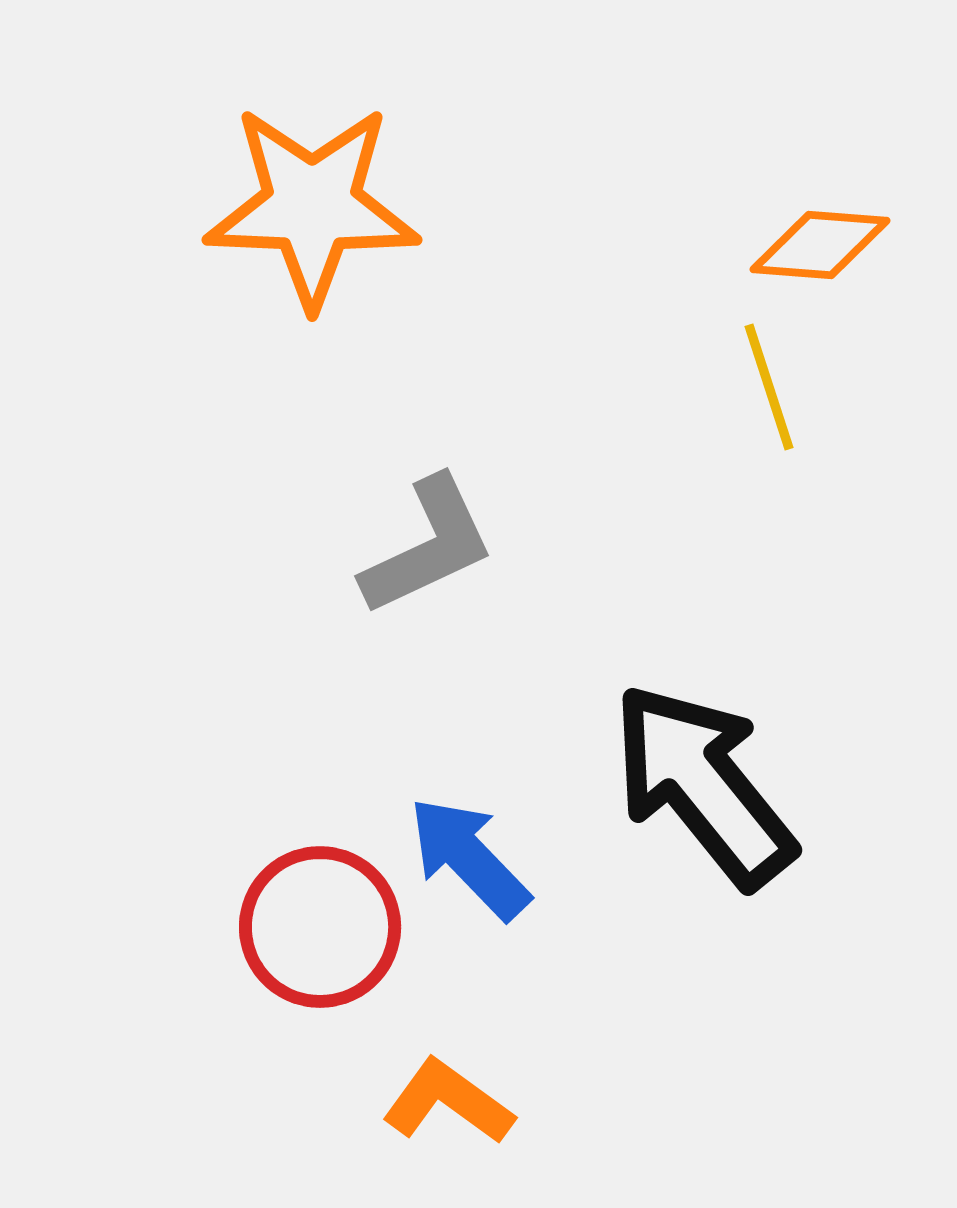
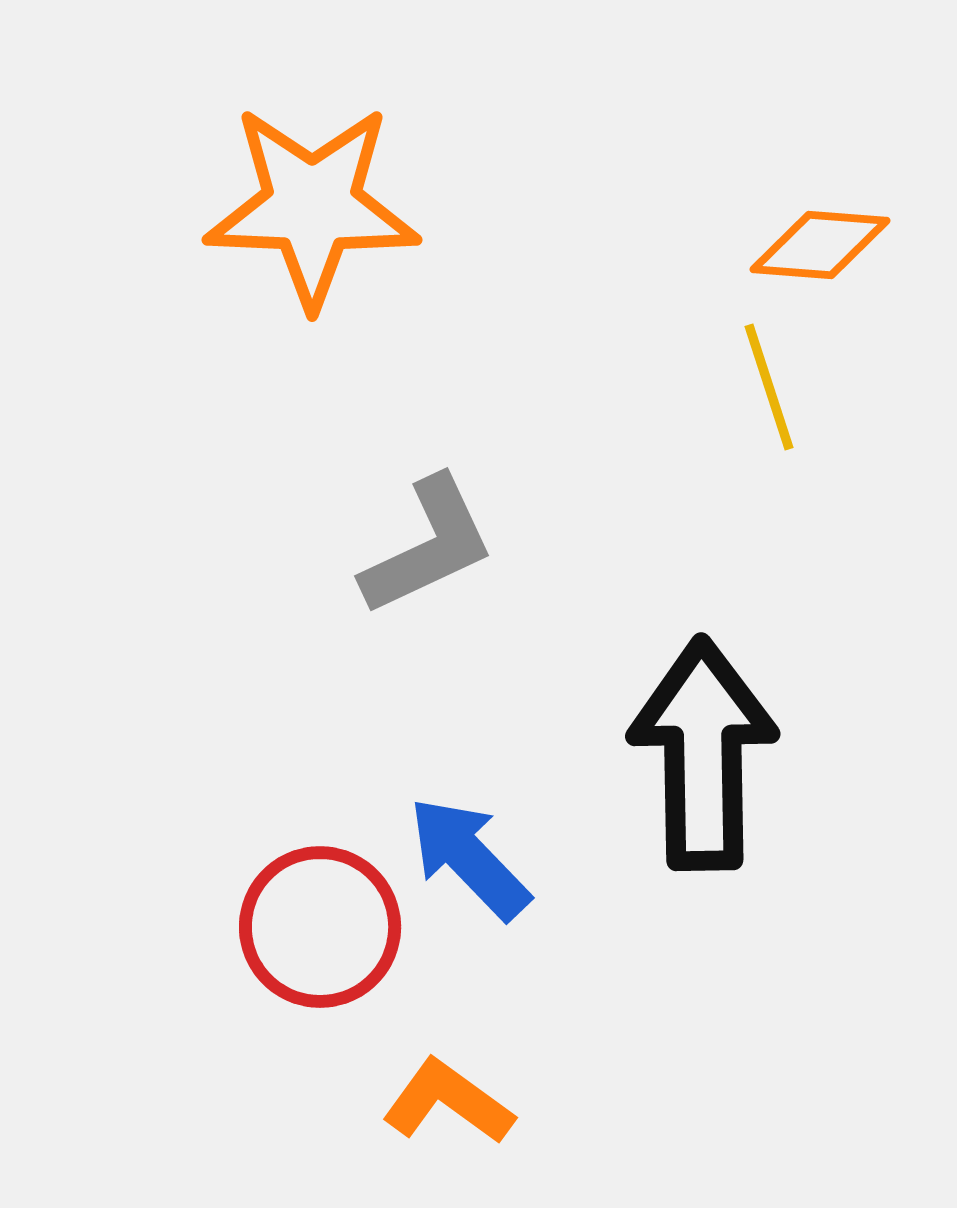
black arrow: moved 31 px up; rotated 38 degrees clockwise
